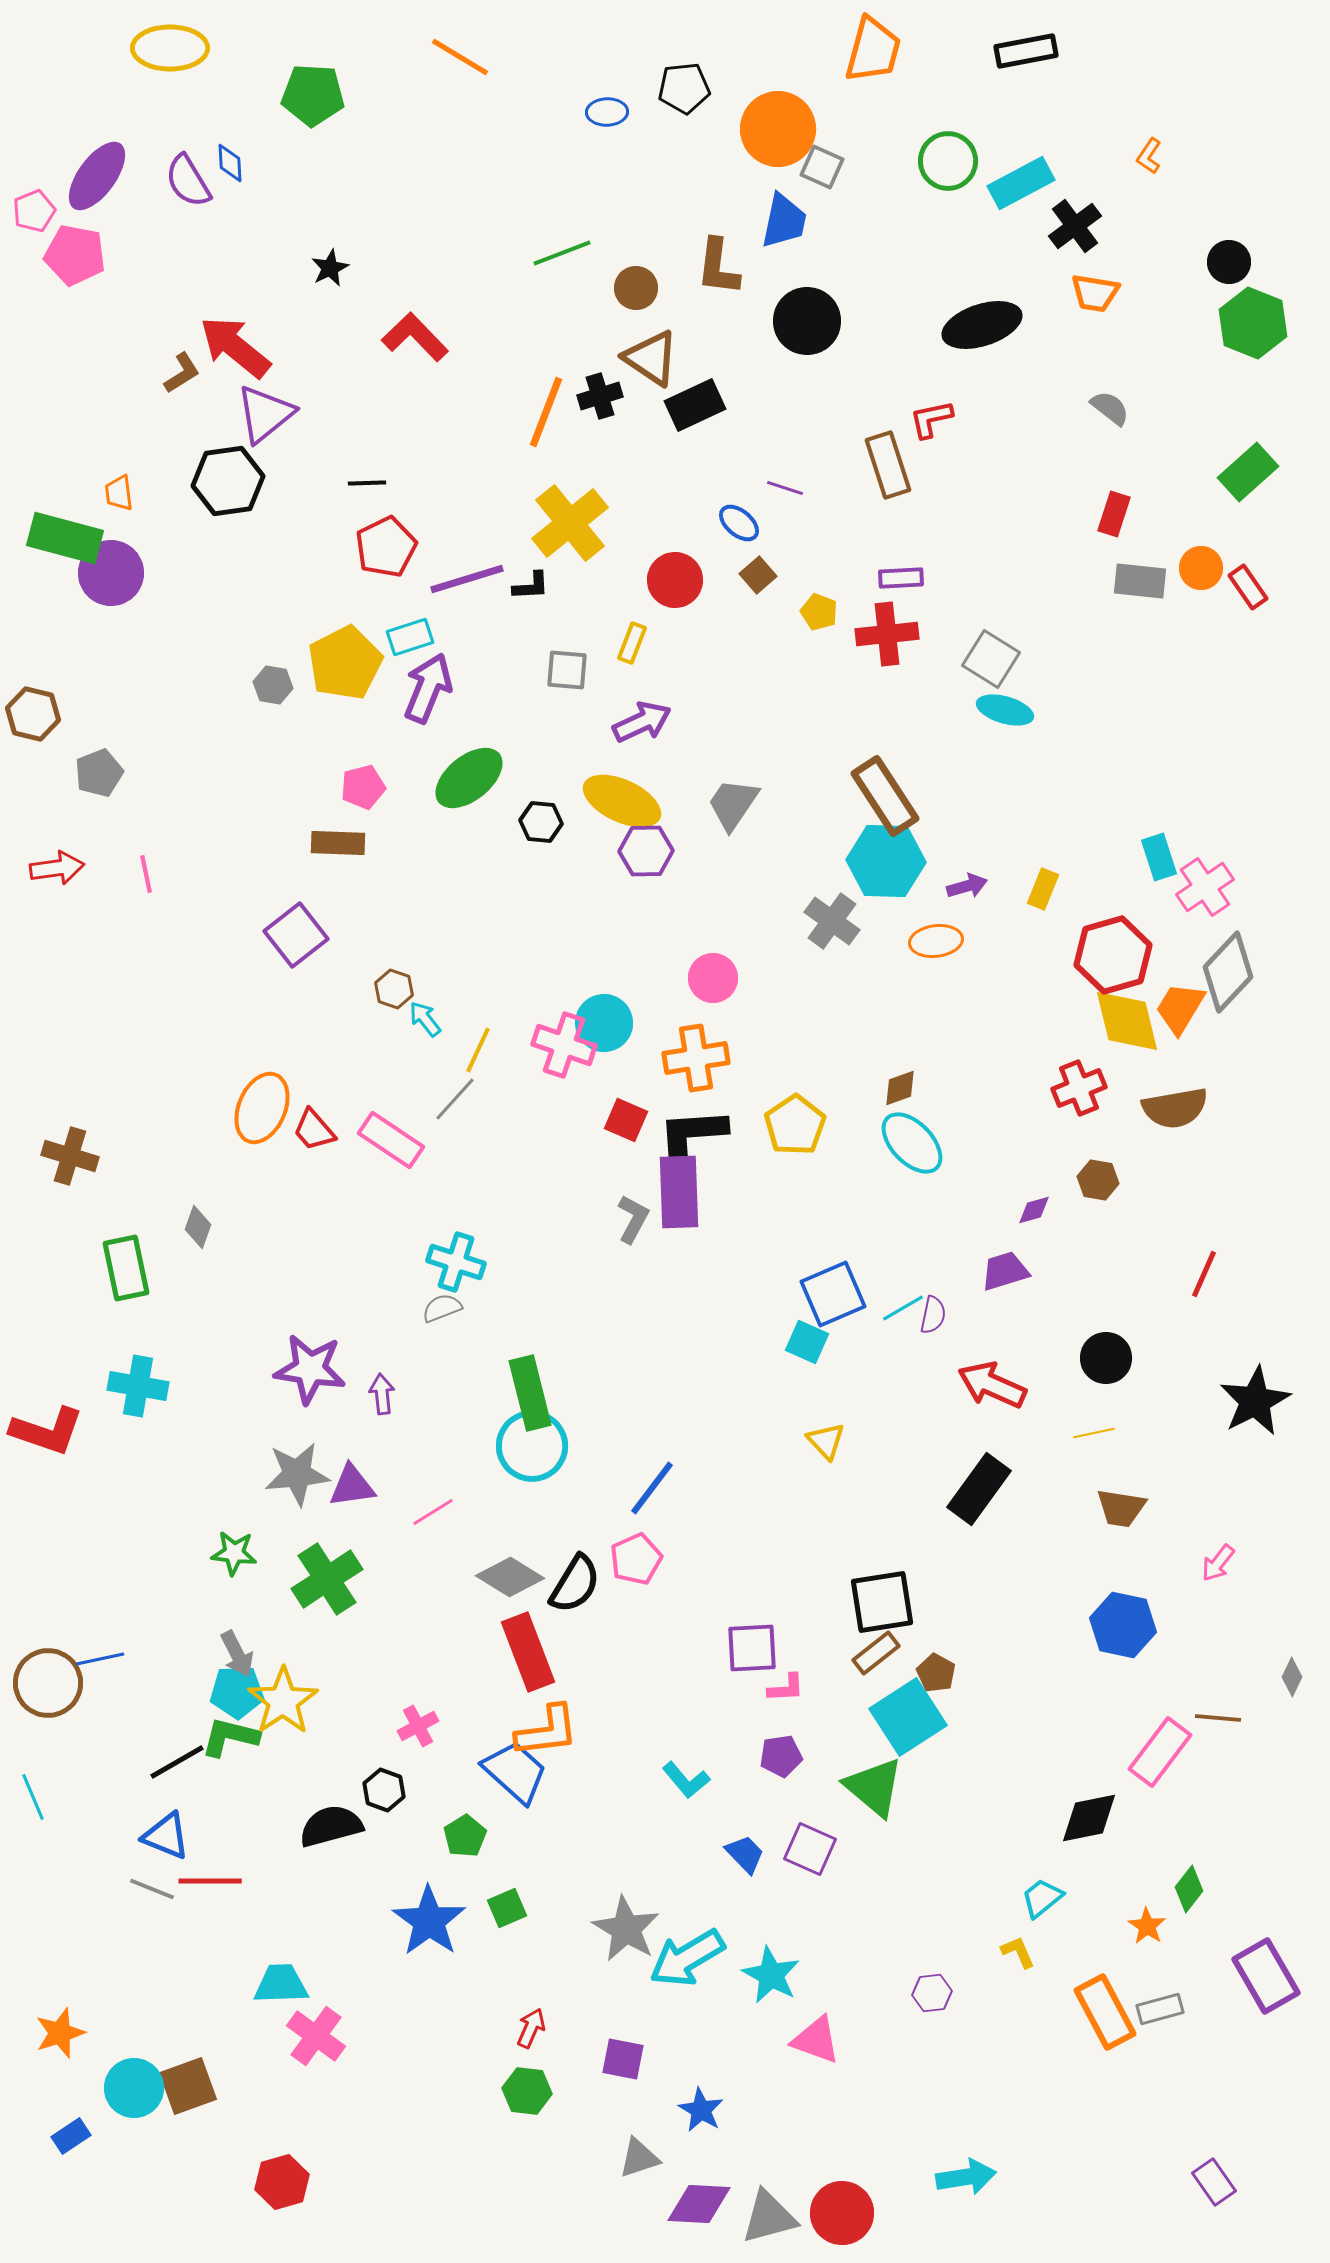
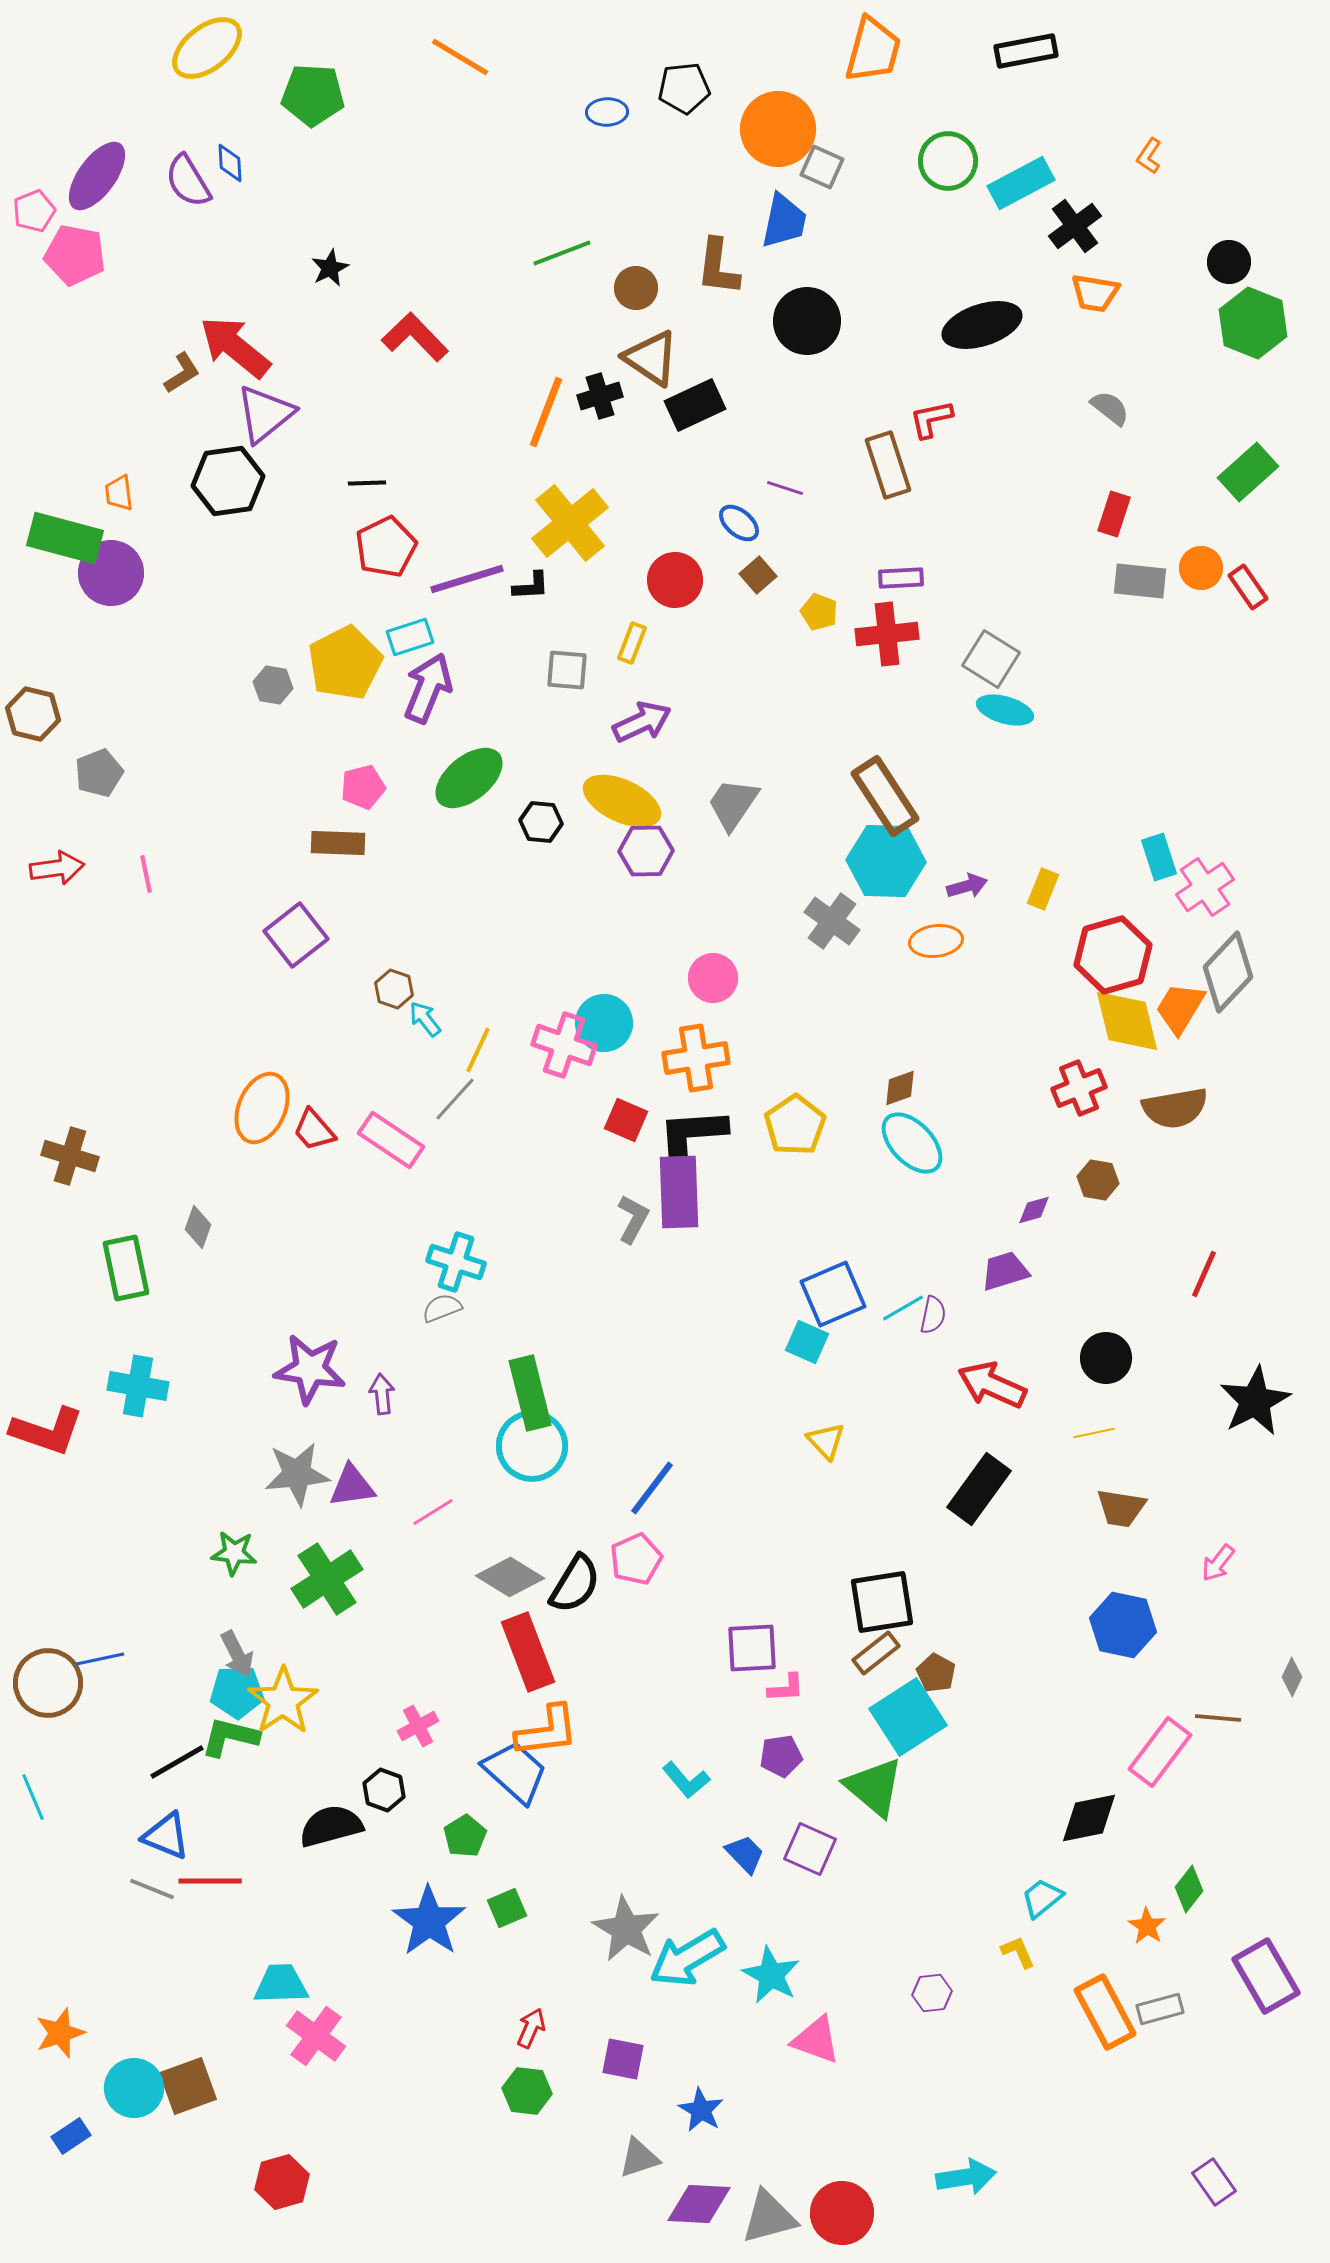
yellow ellipse at (170, 48): moved 37 px right; rotated 38 degrees counterclockwise
